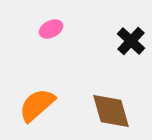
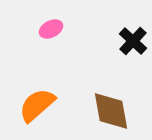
black cross: moved 2 px right
brown diamond: rotated 6 degrees clockwise
